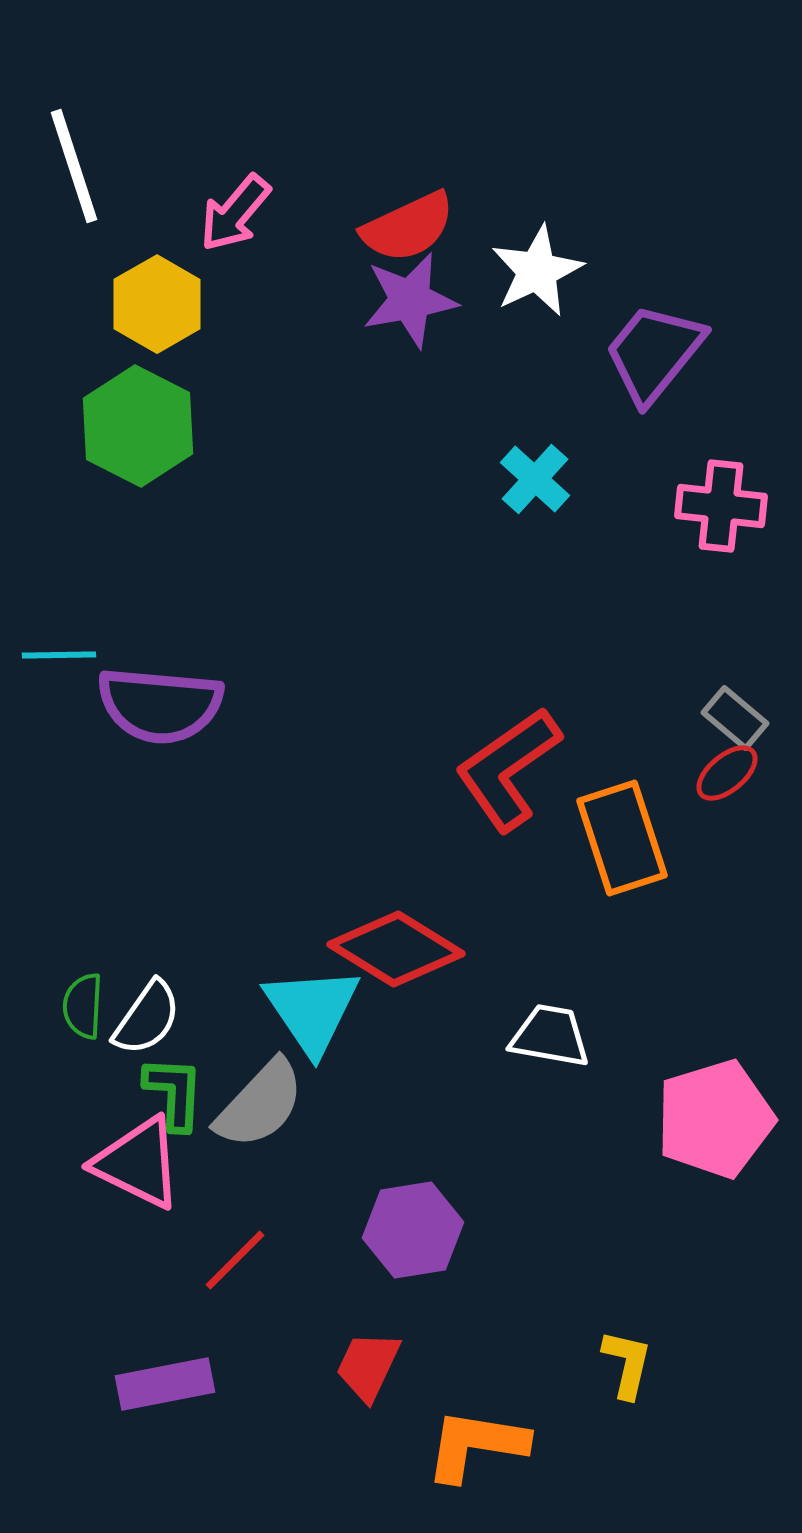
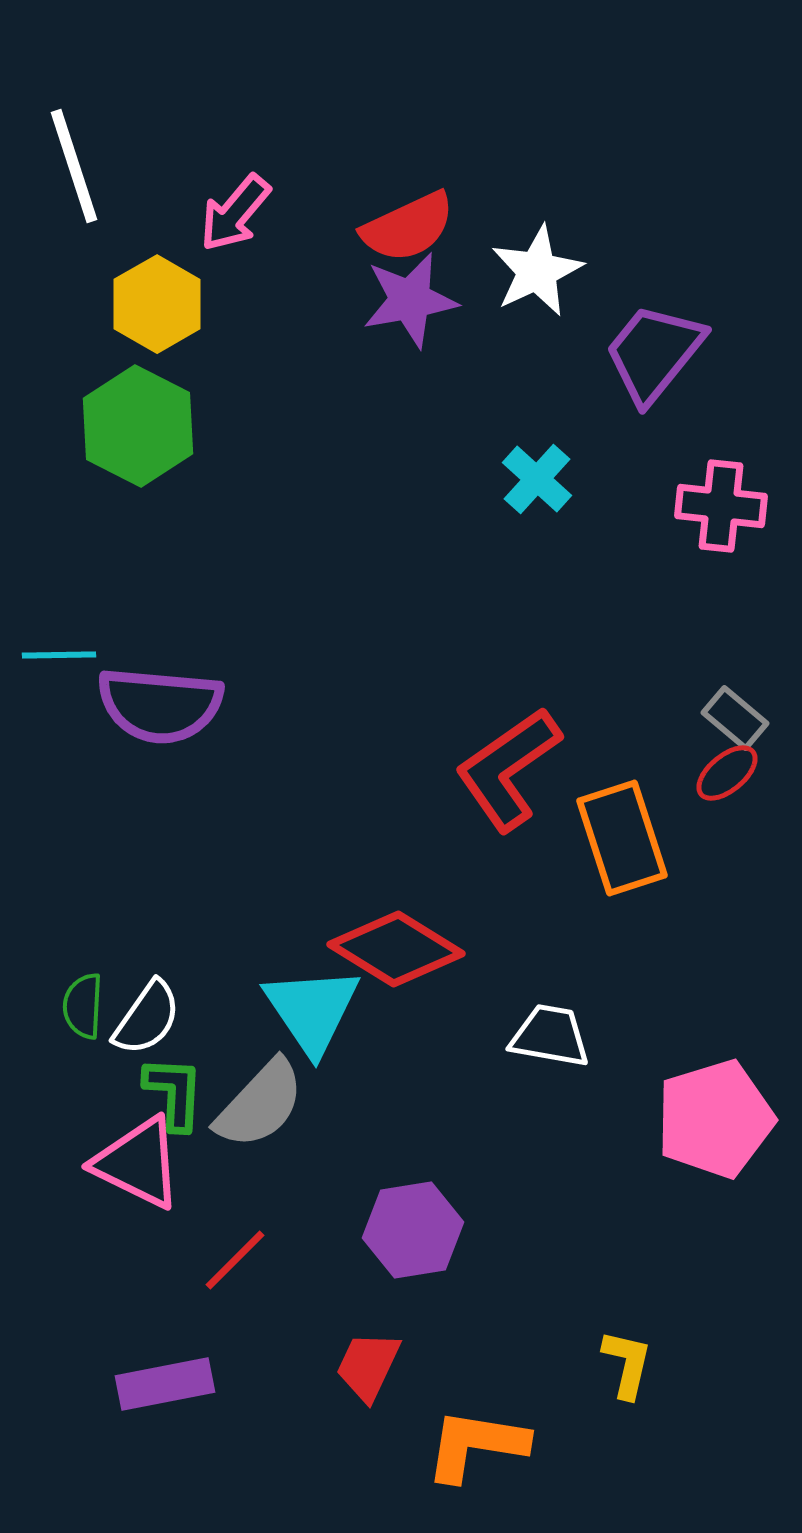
cyan cross: moved 2 px right
